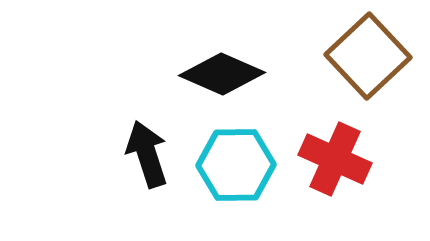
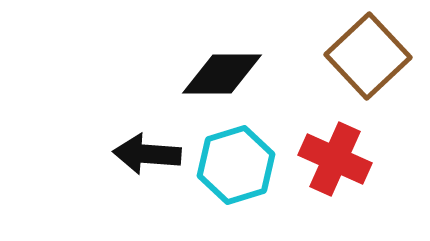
black diamond: rotated 24 degrees counterclockwise
black arrow: rotated 68 degrees counterclockwise
cyan hexagon: rotated 16 degrees counterclockwise
